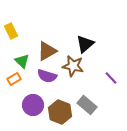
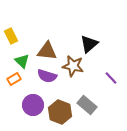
yellow rectangle: moved 5 px down
black triangle: moved 4 px right
brown triangle: rotated 35 degrees clockwise
